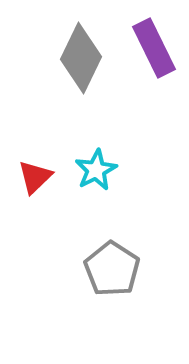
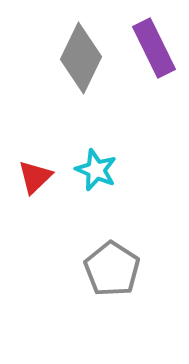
cyan star: rotated 21 degrees counterclockwise
